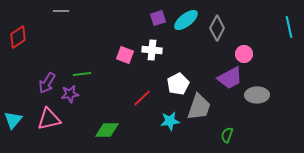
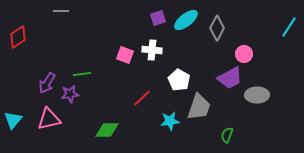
cyan line: rotated 45 degrees clockwise
white pentagon: moved 1 px right, 4 px up; rotated 15 degrees counterclockwise
